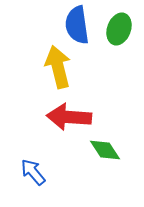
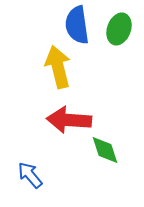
red arrow: moved 3 px down
green diamond: rotated 16 degrees clockwise
blue arrow: moved 3 px left, 3 px down
